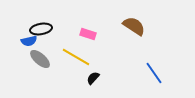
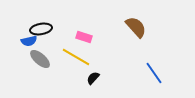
brown semicircle: moved 2 px right, 1 px down; rotated 15 degrees clockwise
pink rectangle: moved 4 px left, 3 px down
